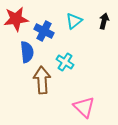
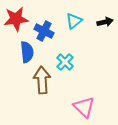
black arrow: moved 1 px right, 1 px down; rotated 63 degrees clockwise
cyan cross: rotated 12 degrees clockwise
